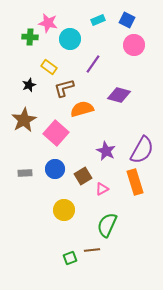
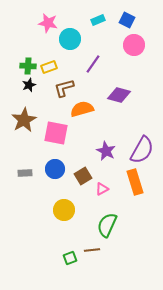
green cross: moved 2 px left, 29 px down
yellow rectangle: rotated 56 degrees counterclockwise
pink square: rotated 30 degrees counterclockwise
